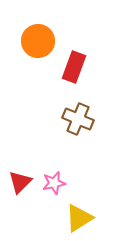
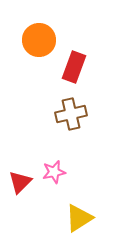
orange circle: moved 1 px right, 1 px up
brown cross: moved 7 px left, 5 px up; rotated 36 degrees counterclockwise
pink star: moved 11 px up
